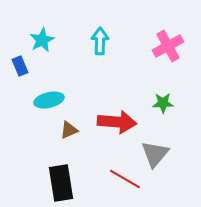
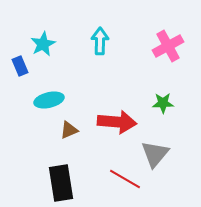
cyan star: moved 1 px right, 4 px down
